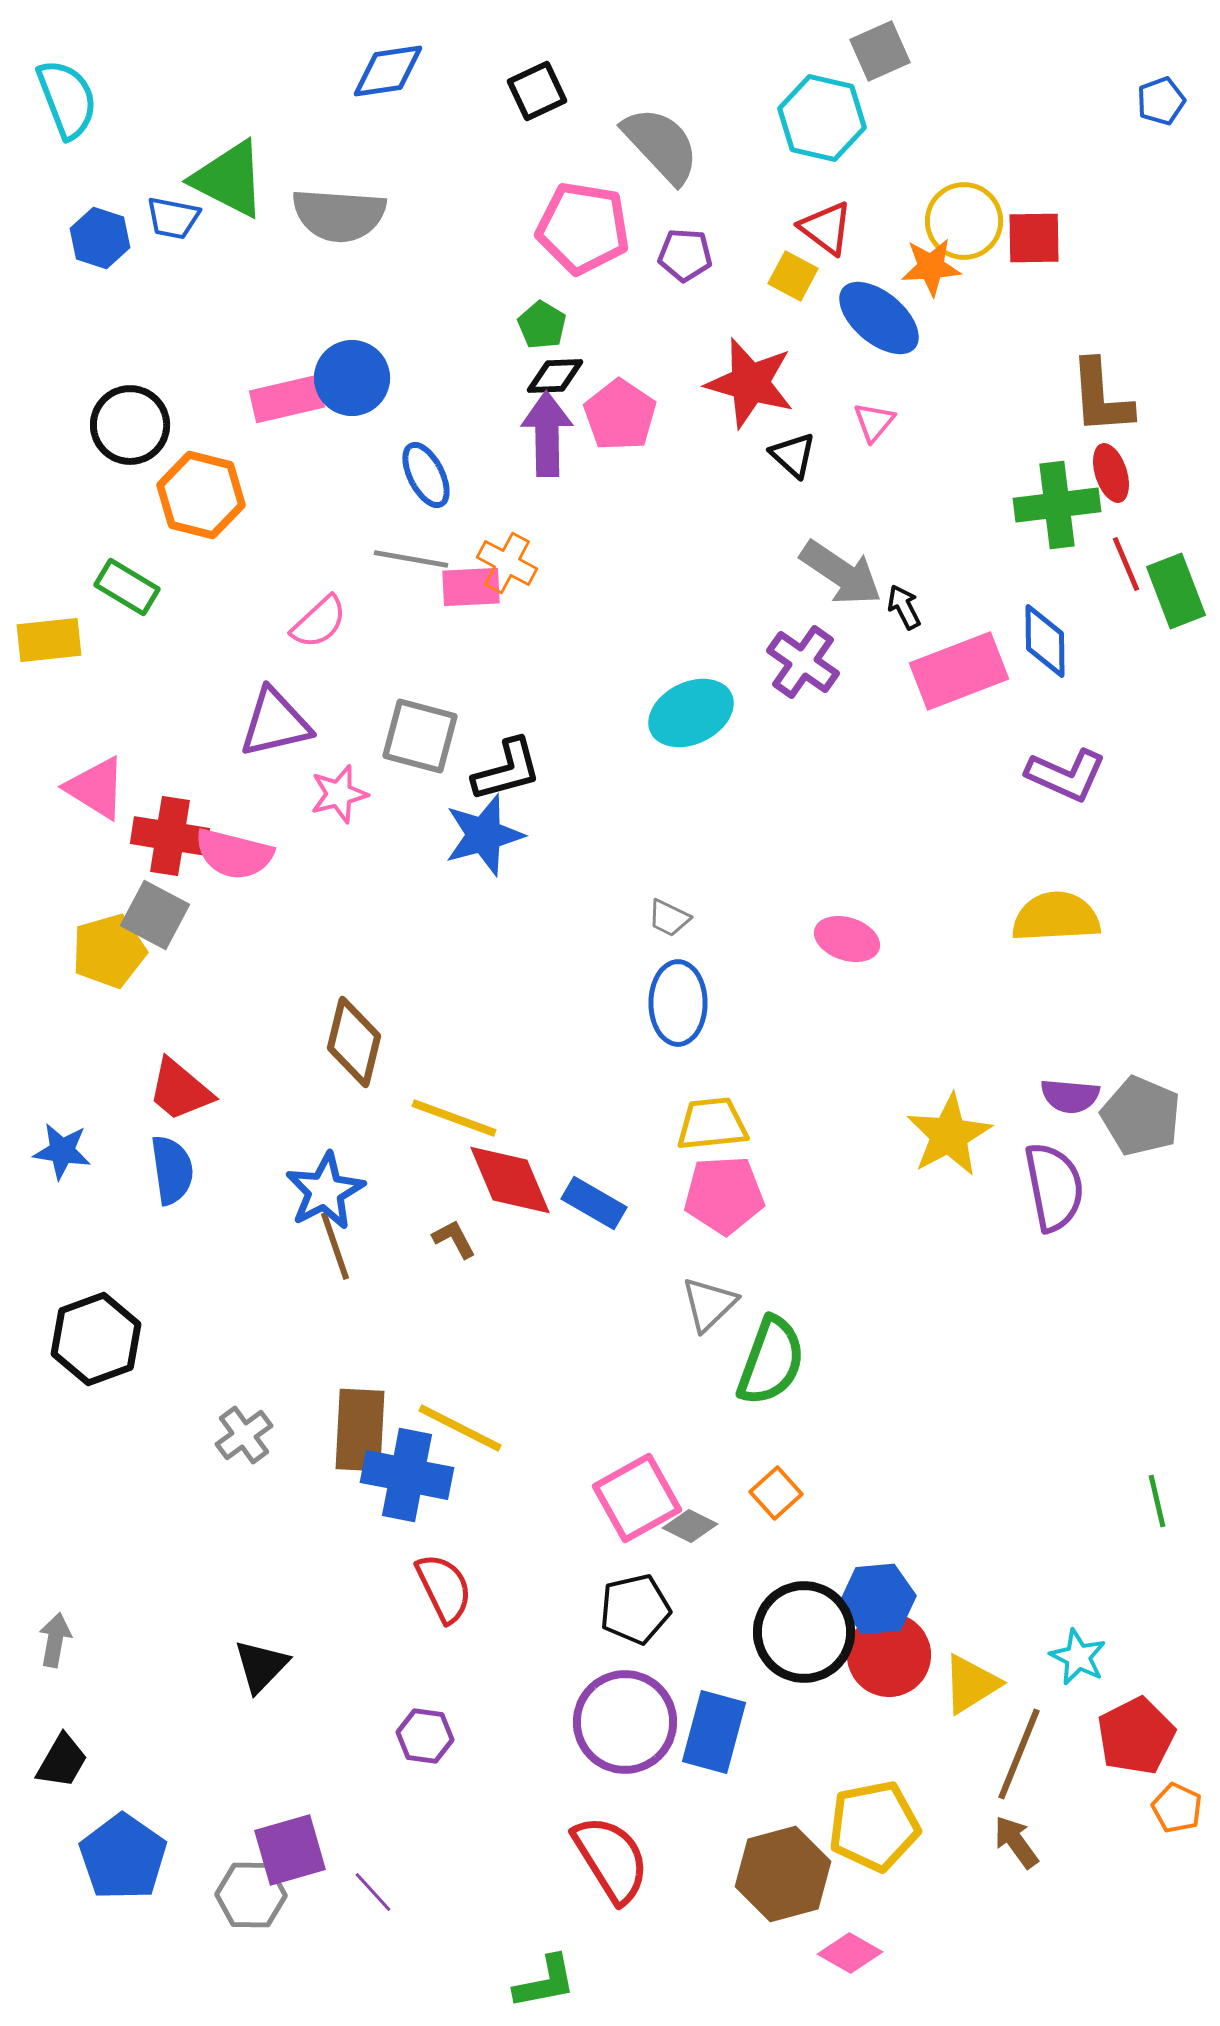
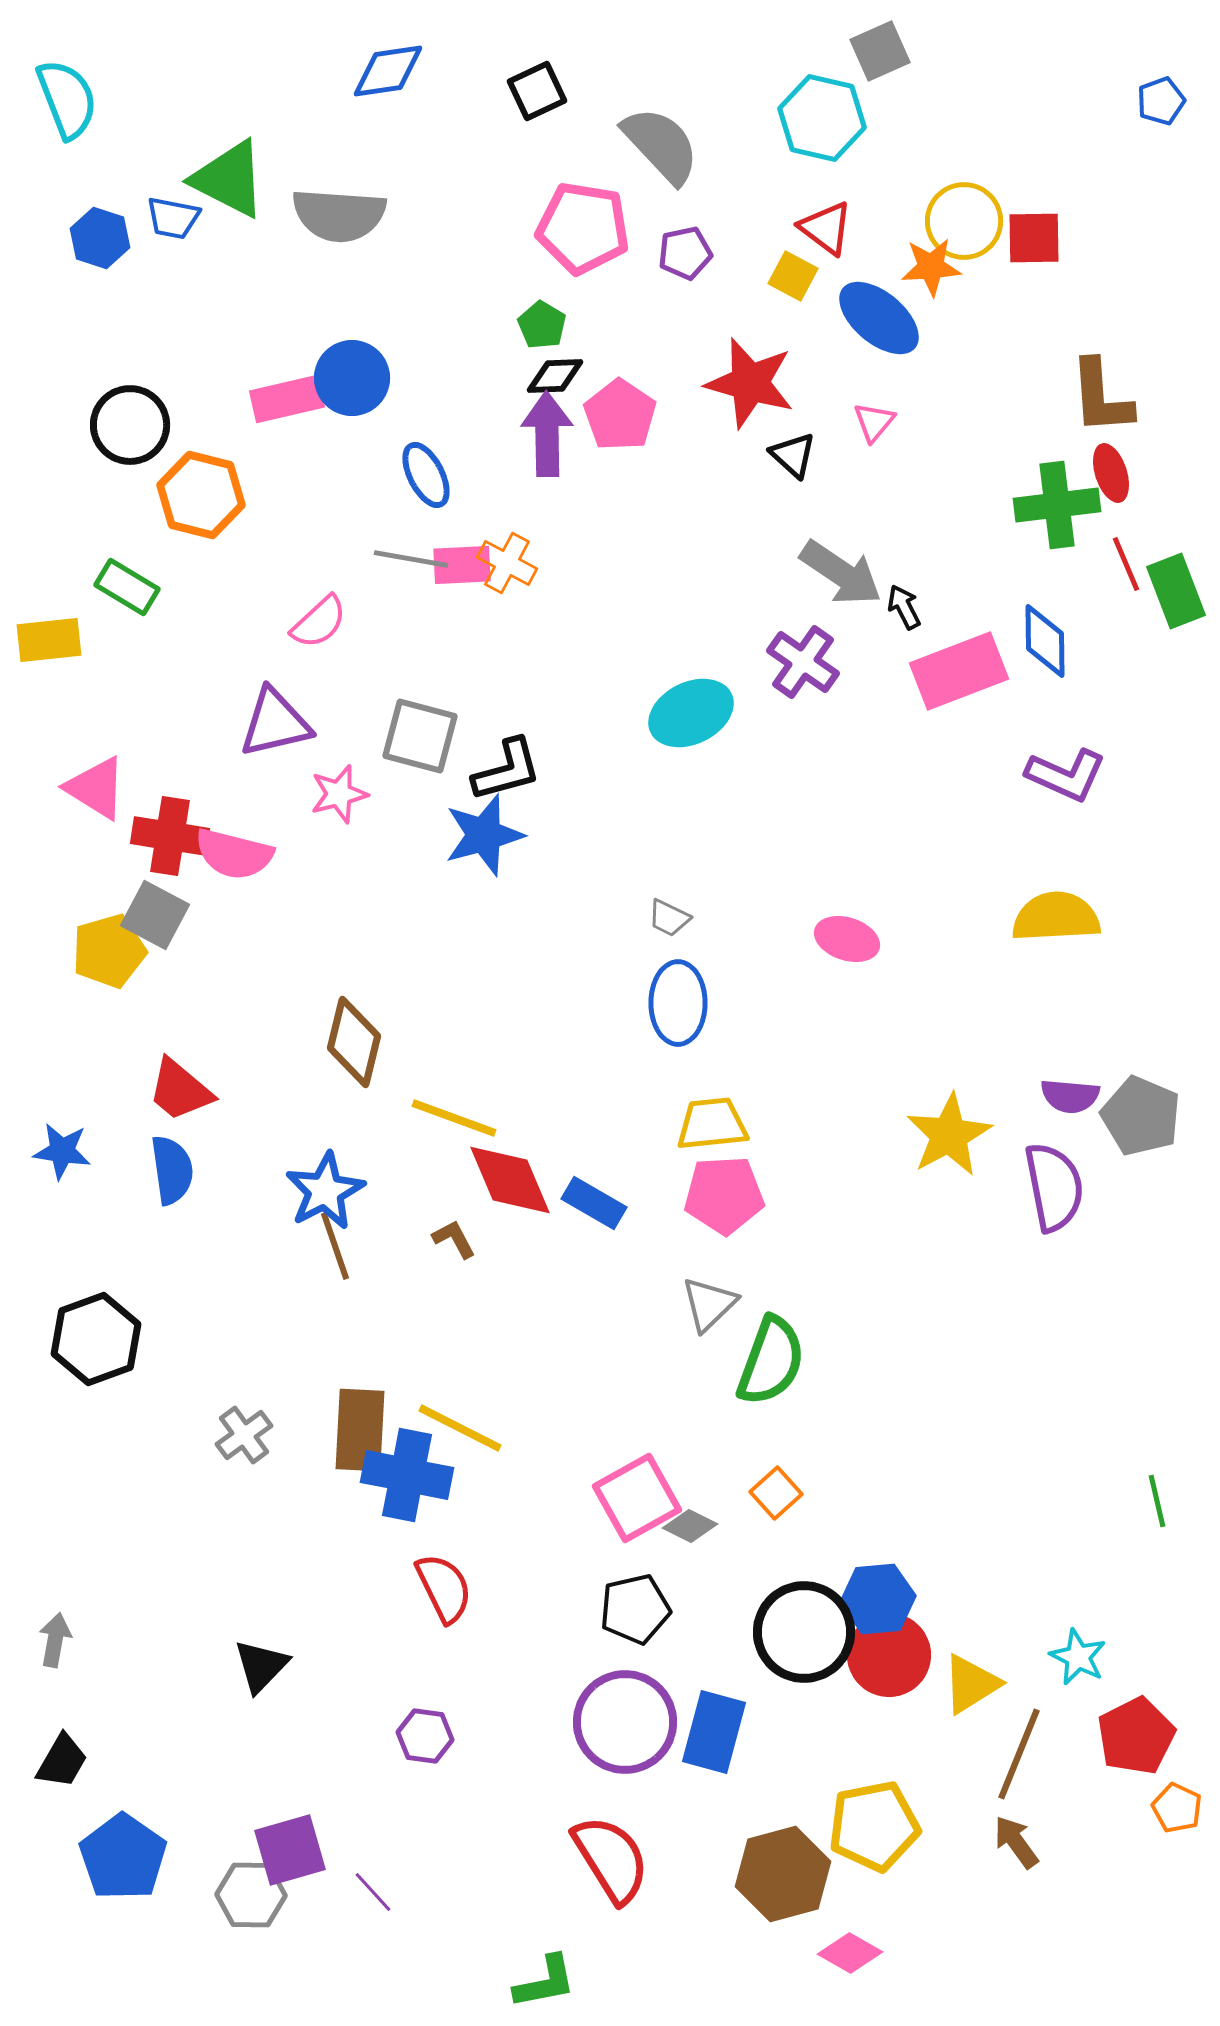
purple pentagon at (685, 255): moved 2 px up; rotated 16 degrees counterclockwise
pink rectangle at (471, 587): moved 9 px left, 22 px up
